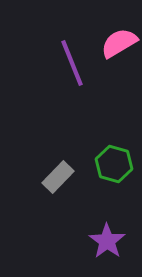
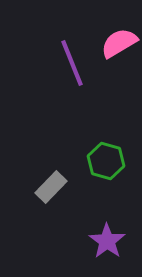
green hexagon: moved 8 px left, 3 px up
gray rectangle: moved 7 px left, 10 px down
